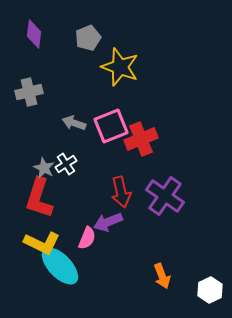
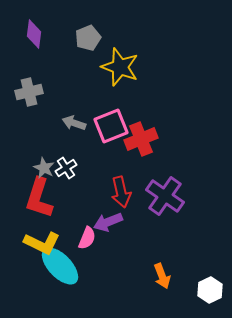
white cross: moved 4 px down
